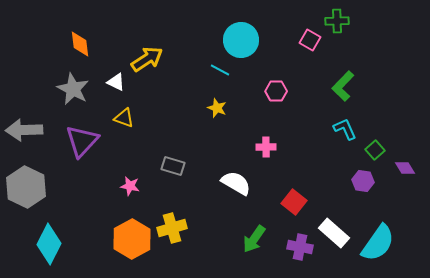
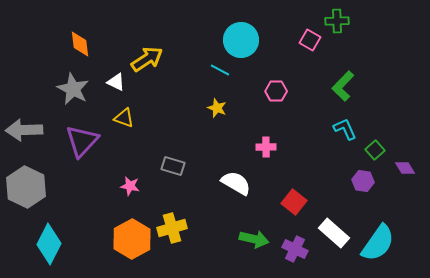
green arrow: rotated 112 degrees counterclockwise
purple cross: moved 5 px left, 2 px down; rotated 15 degrees clockwise
